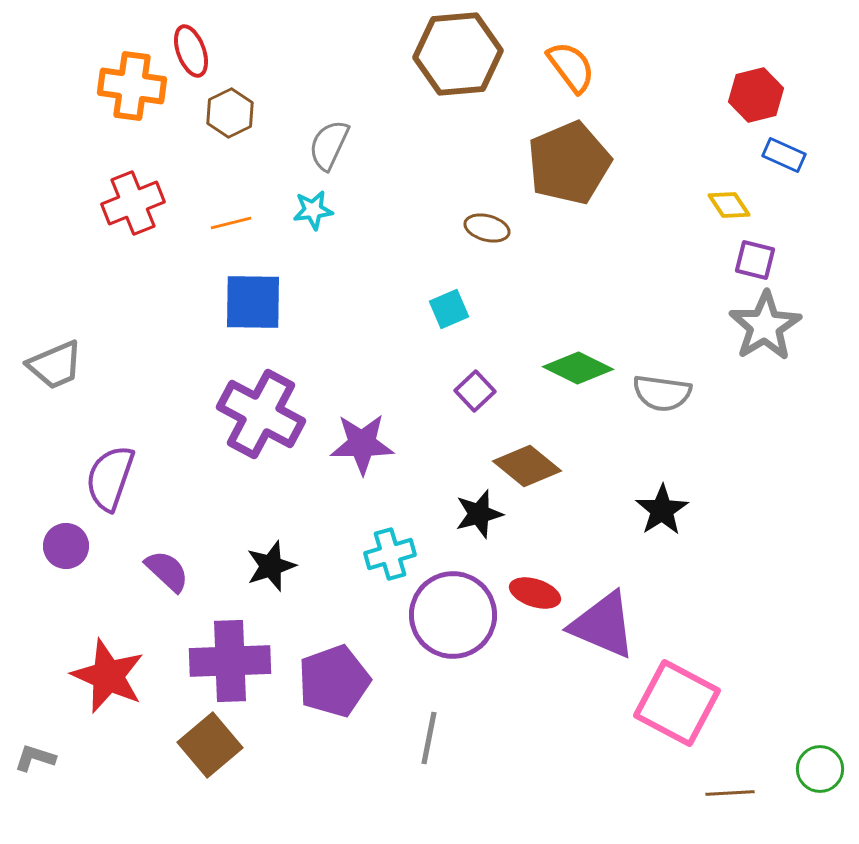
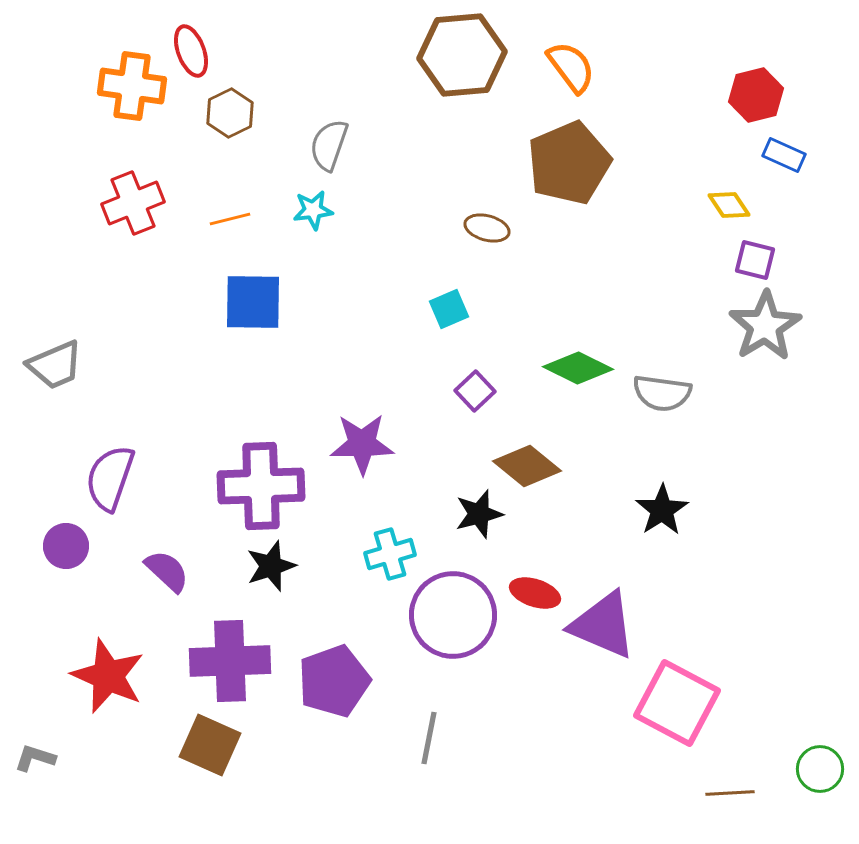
brown hexagon at (458, 54): moved 4 px right, 1 px down
gray semicircle at (329, 145): rotated 6 degrees counterclockwise
orange line at (231, 223): moved 1 px left, 4 px up
purple cross at (261, 414): moved 72 px down; rotated 30 degrees counterclockwise
brown square at (210, 745): rotated 26 degrees counterclockwise
